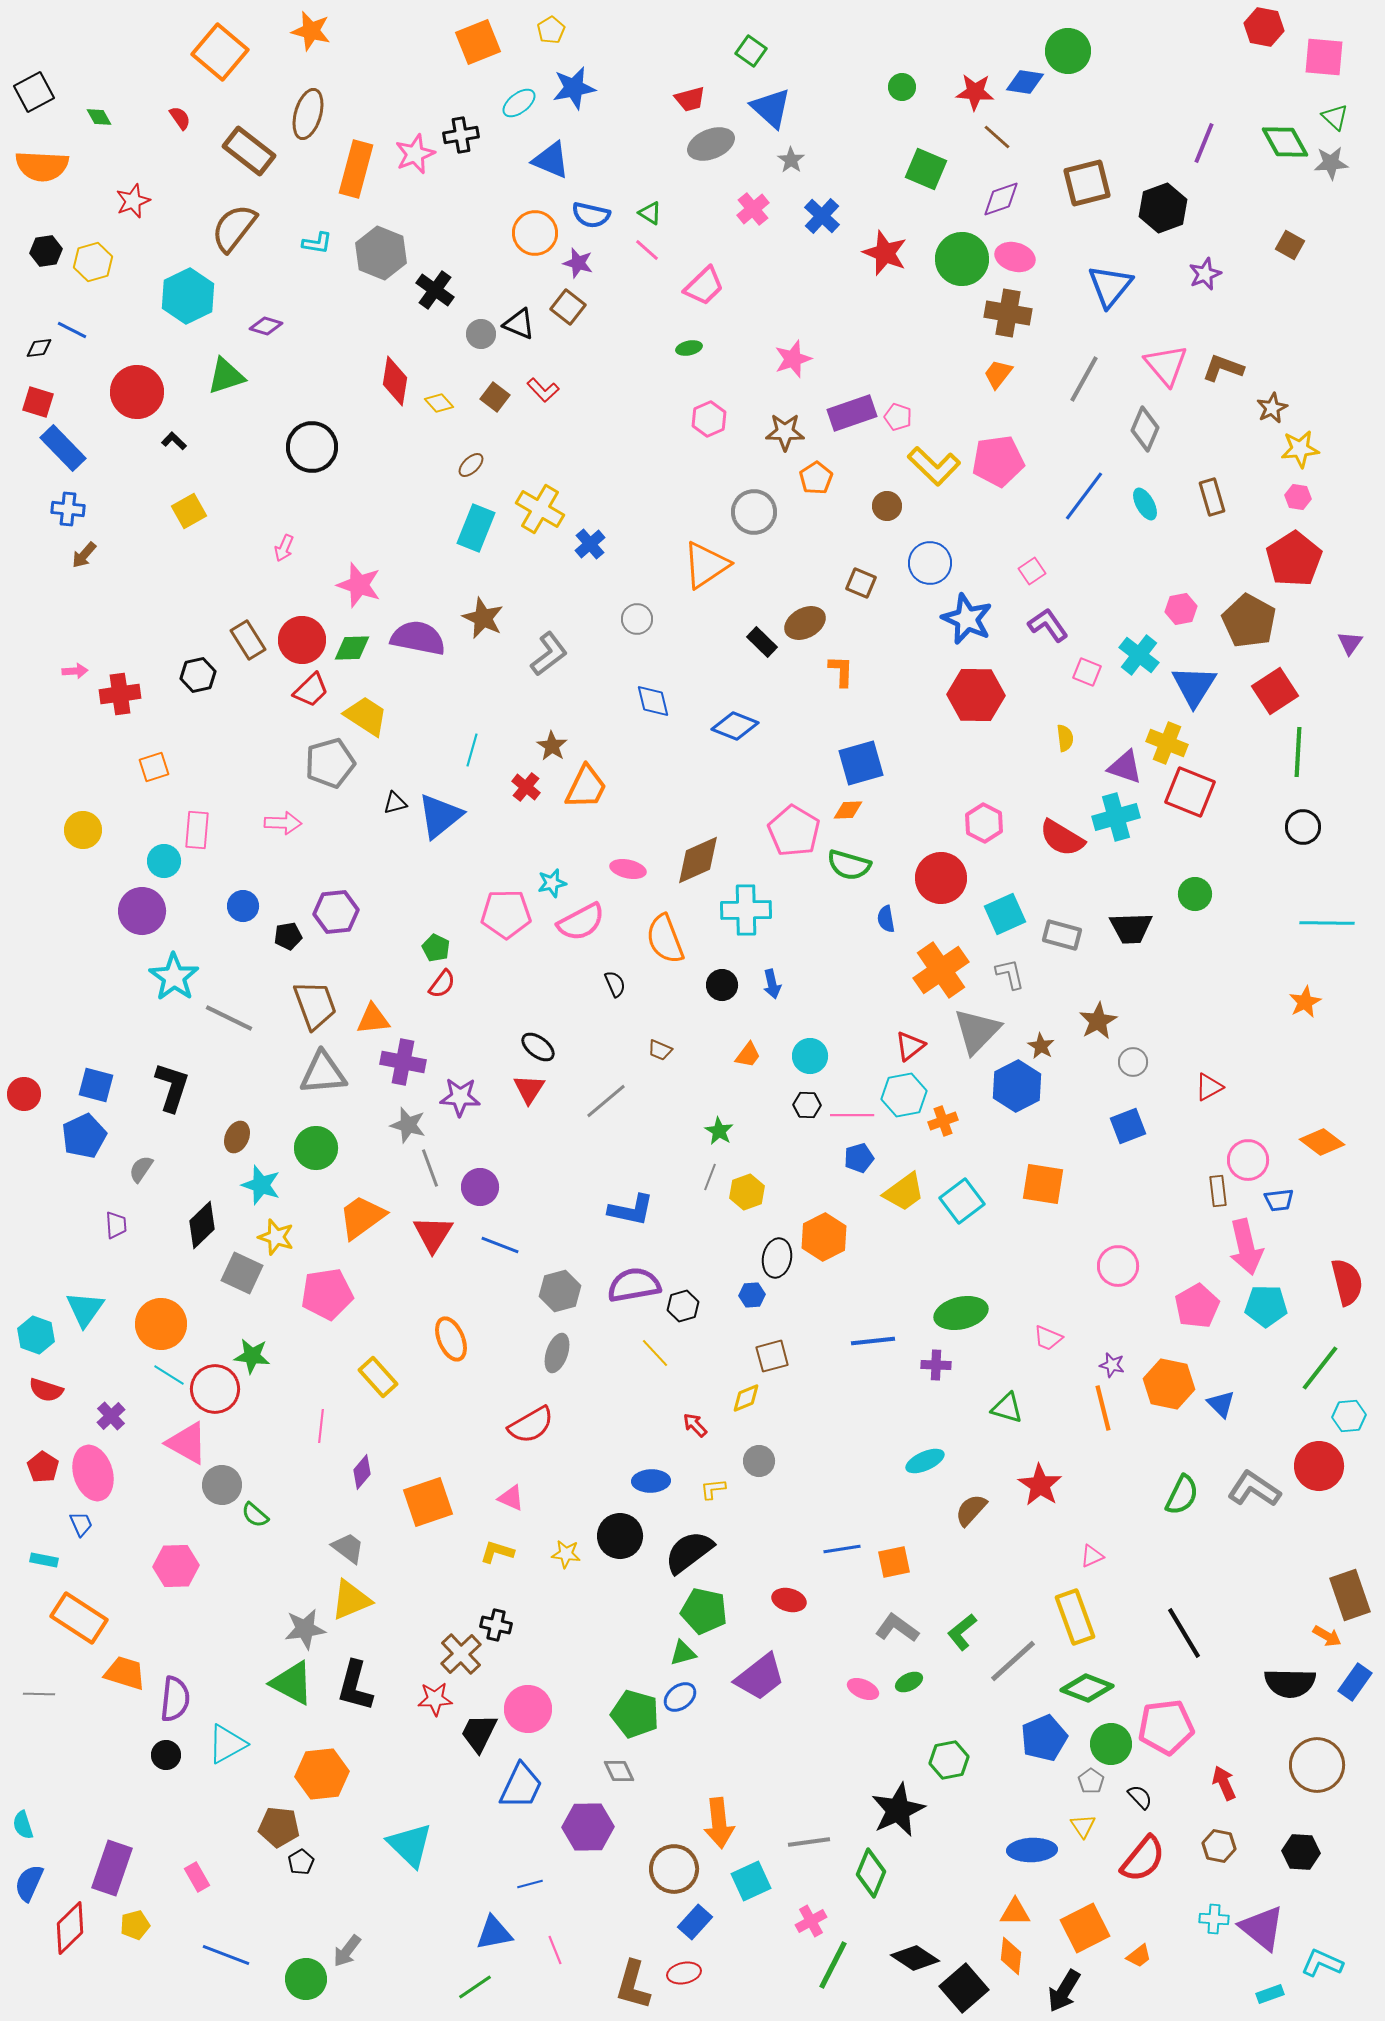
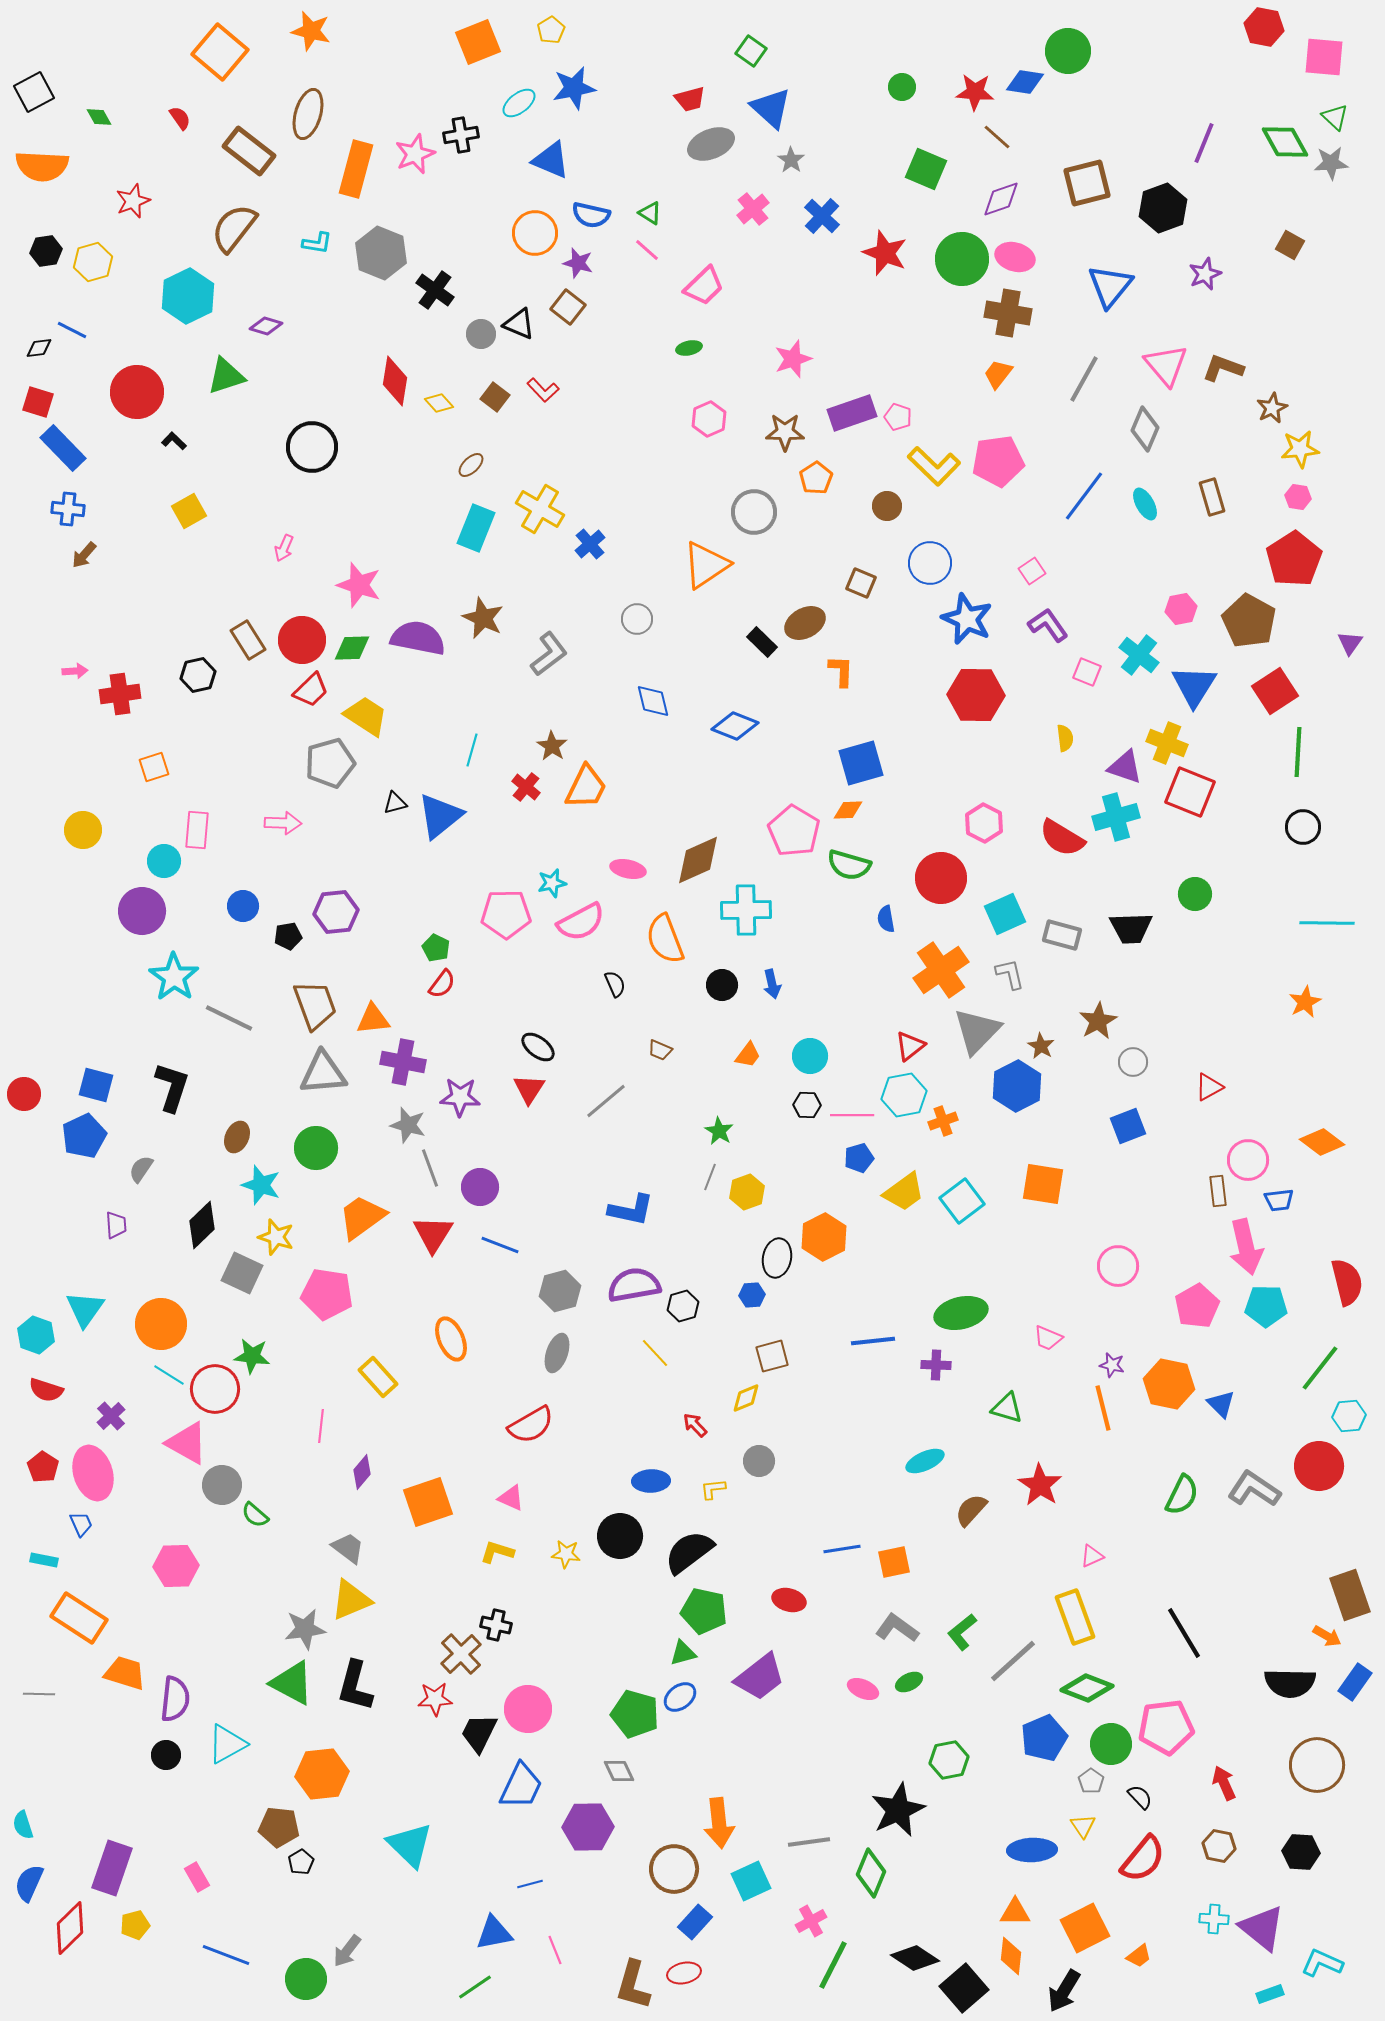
pink pentagon at (327, 1294): rotated 18 degrees clockwise
